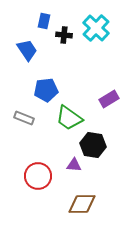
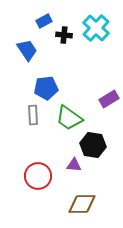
blue rectangle: rotated 49 degrees clockwise
blue pentagon: moved 2 px up
gray rectangle: moved 9 px right, 3 px up; rotated 66 degrees clockwise
